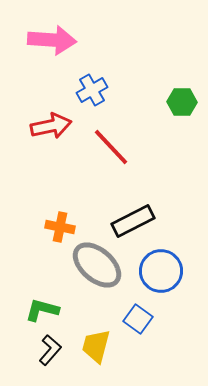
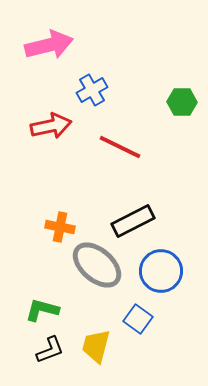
pink arrow: moved 3 px left, 5 px down; rotated 18 degrees counterclockwise
red line: moved 9 px right; rotated 21 degrees counterclockwise
black L-shape: rotated 28 degrees clockwise
